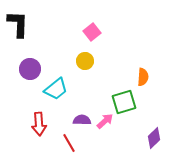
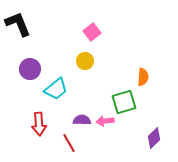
black L-shape: rotated 24 degrees counterclockwise
pink arrow: rotated 144 degrees counterclockwise
